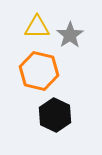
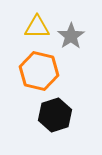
gray star: moved 1 px right, 1 px down
black hexagon: rotated 16 degrees clockwise
